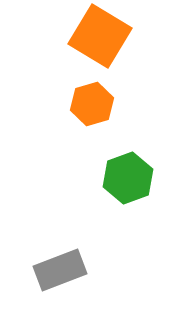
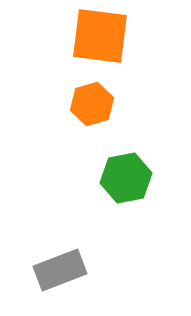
orange square: rotated 24 degrees counterclockwise
green hexagon: moved 2 px left; rotated 9 degrees clockwise
